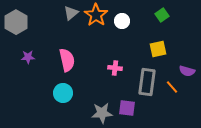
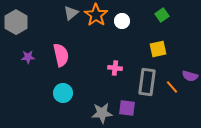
pink semicircle: moved 6 px left, 5 px up
purple semicircle: moved 3 px right, 5 px down
